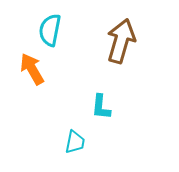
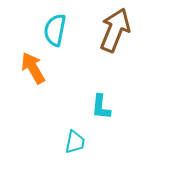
cyan semicircle: moved 5 px right
brown arrow: moved 6 px left, 11 px up; rotated 6 degrees clockwise
orange arrow: moved 1 px right, 1 px up
